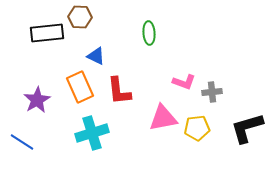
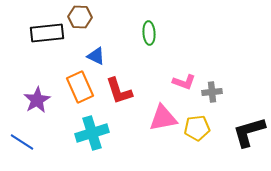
red L-shape: rotated 12 degrees counterclockwise
black L-shape: moved 2 px right, 4 px down
